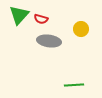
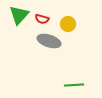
red semicircle: moved 1 px right
yellow circle: moved 13 px left, 5 px up
gray ellipse: rotated 10 degrees clockwise
